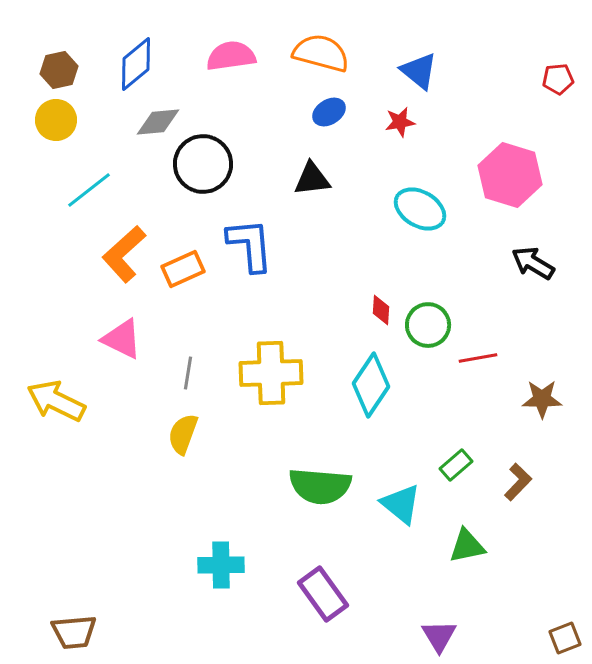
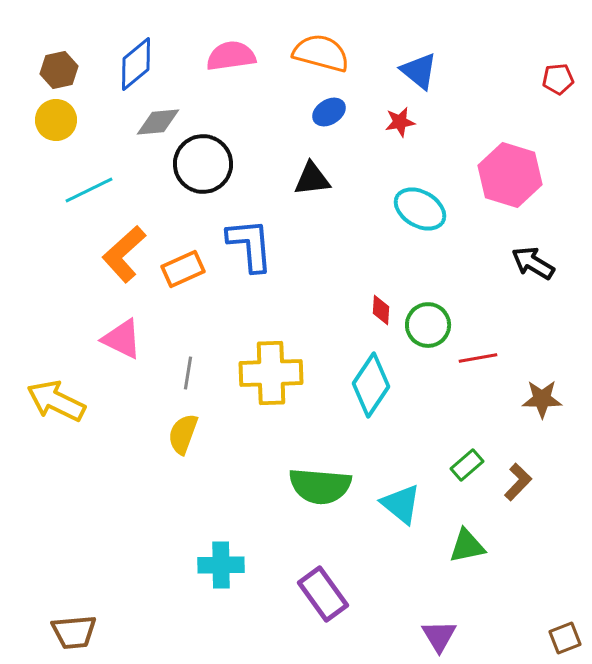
cyan line: rotated 12 degrees clockwise
green rectangle: moved 11 px right
